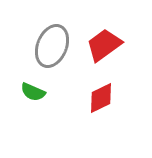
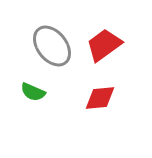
gray ellipse: rotated 60 degrees counterclockwise
red diamond: moved 1 px left; rotated 20 degrees clockwise
